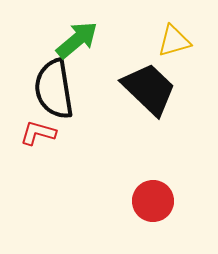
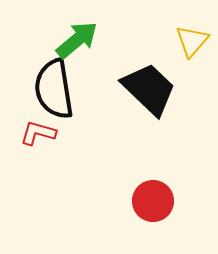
yellow triangle: moved 18 px right; rotated 33 degrees counterclockwise
